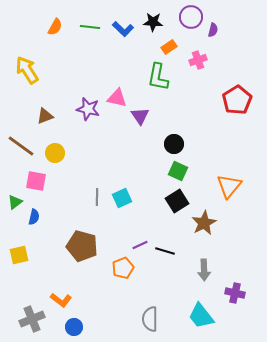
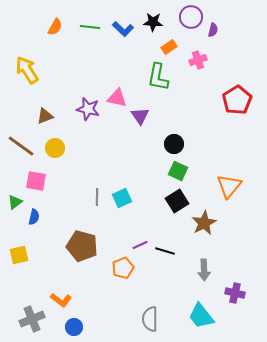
yellow circle: moved 5 px up
